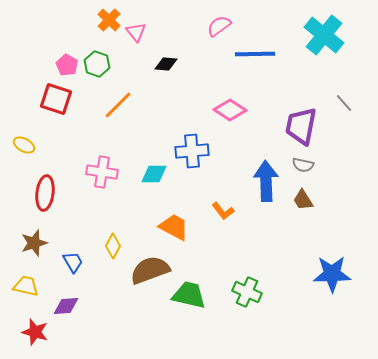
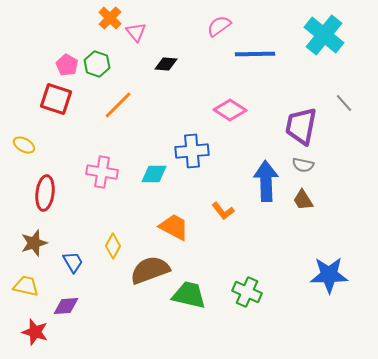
orange cross: moved 1 px right, 2 px up
blue star: moved 3 px left, 1 px down
